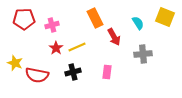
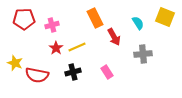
pink rectangle: rotated 40 degrees counterclockwise
